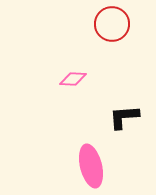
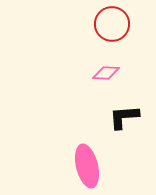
pink diamond: moved 33 px right, 6 px up
pink ellipse: moved 4 px left
